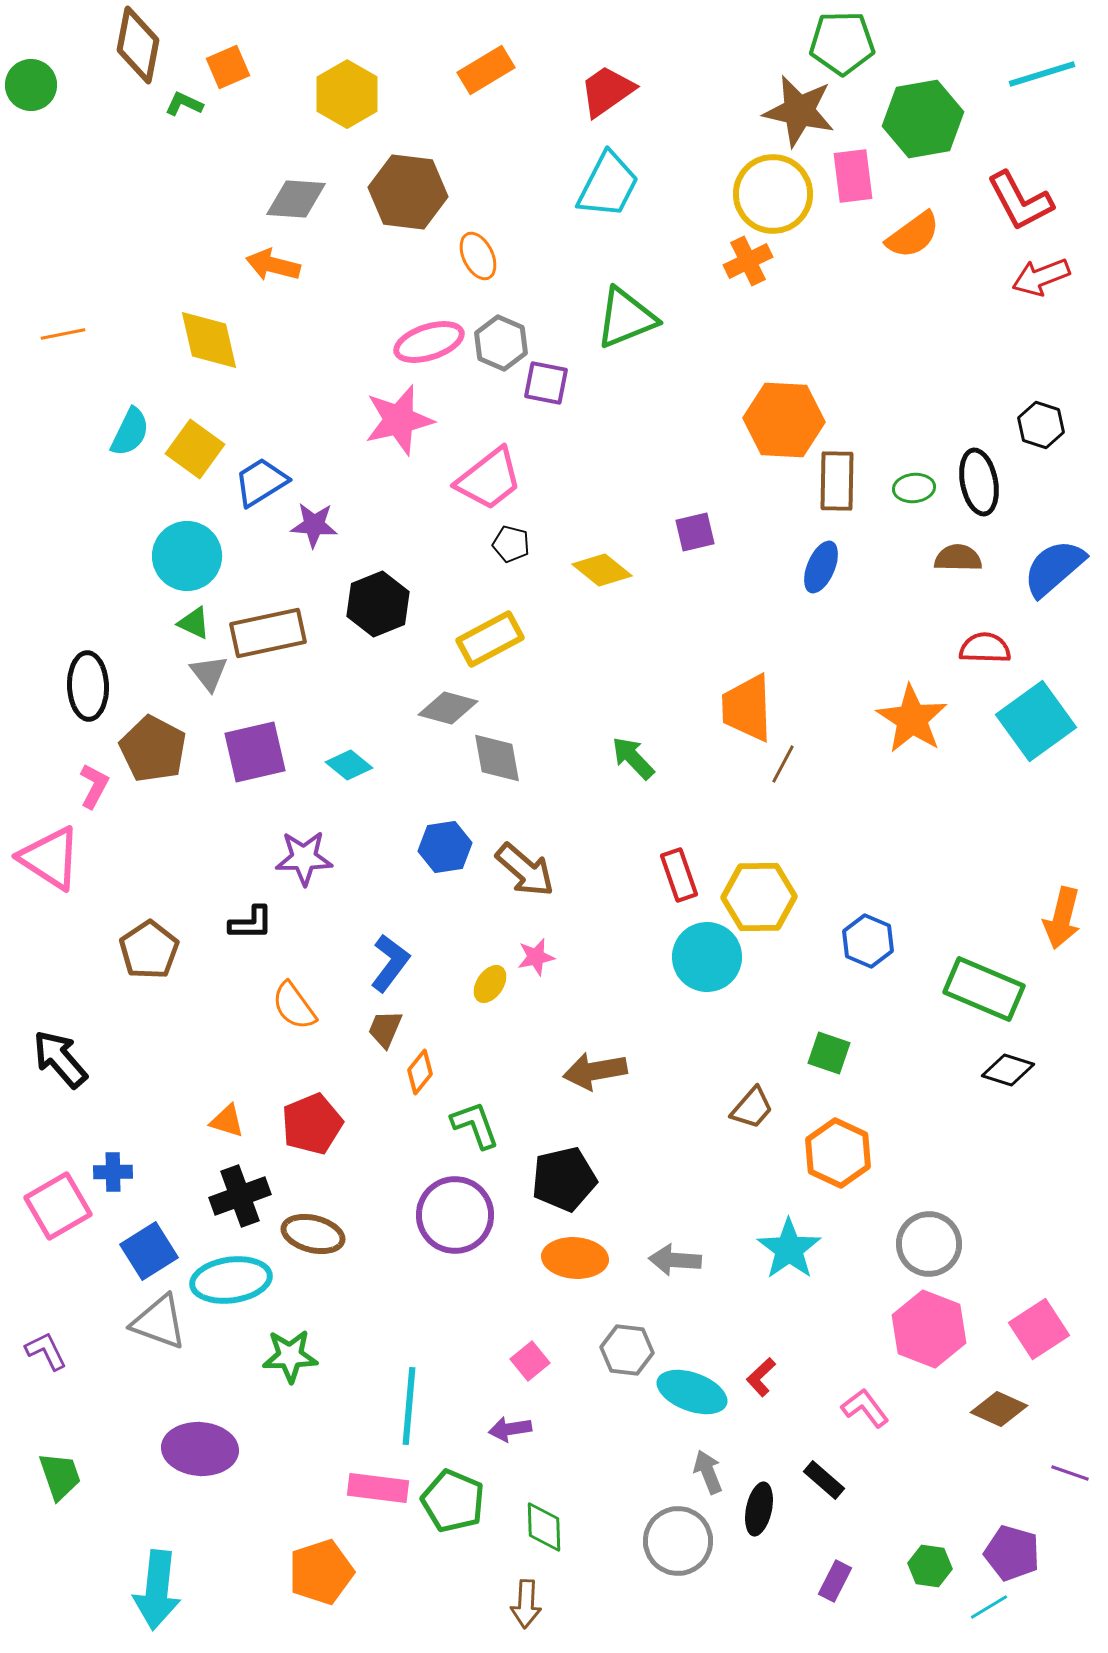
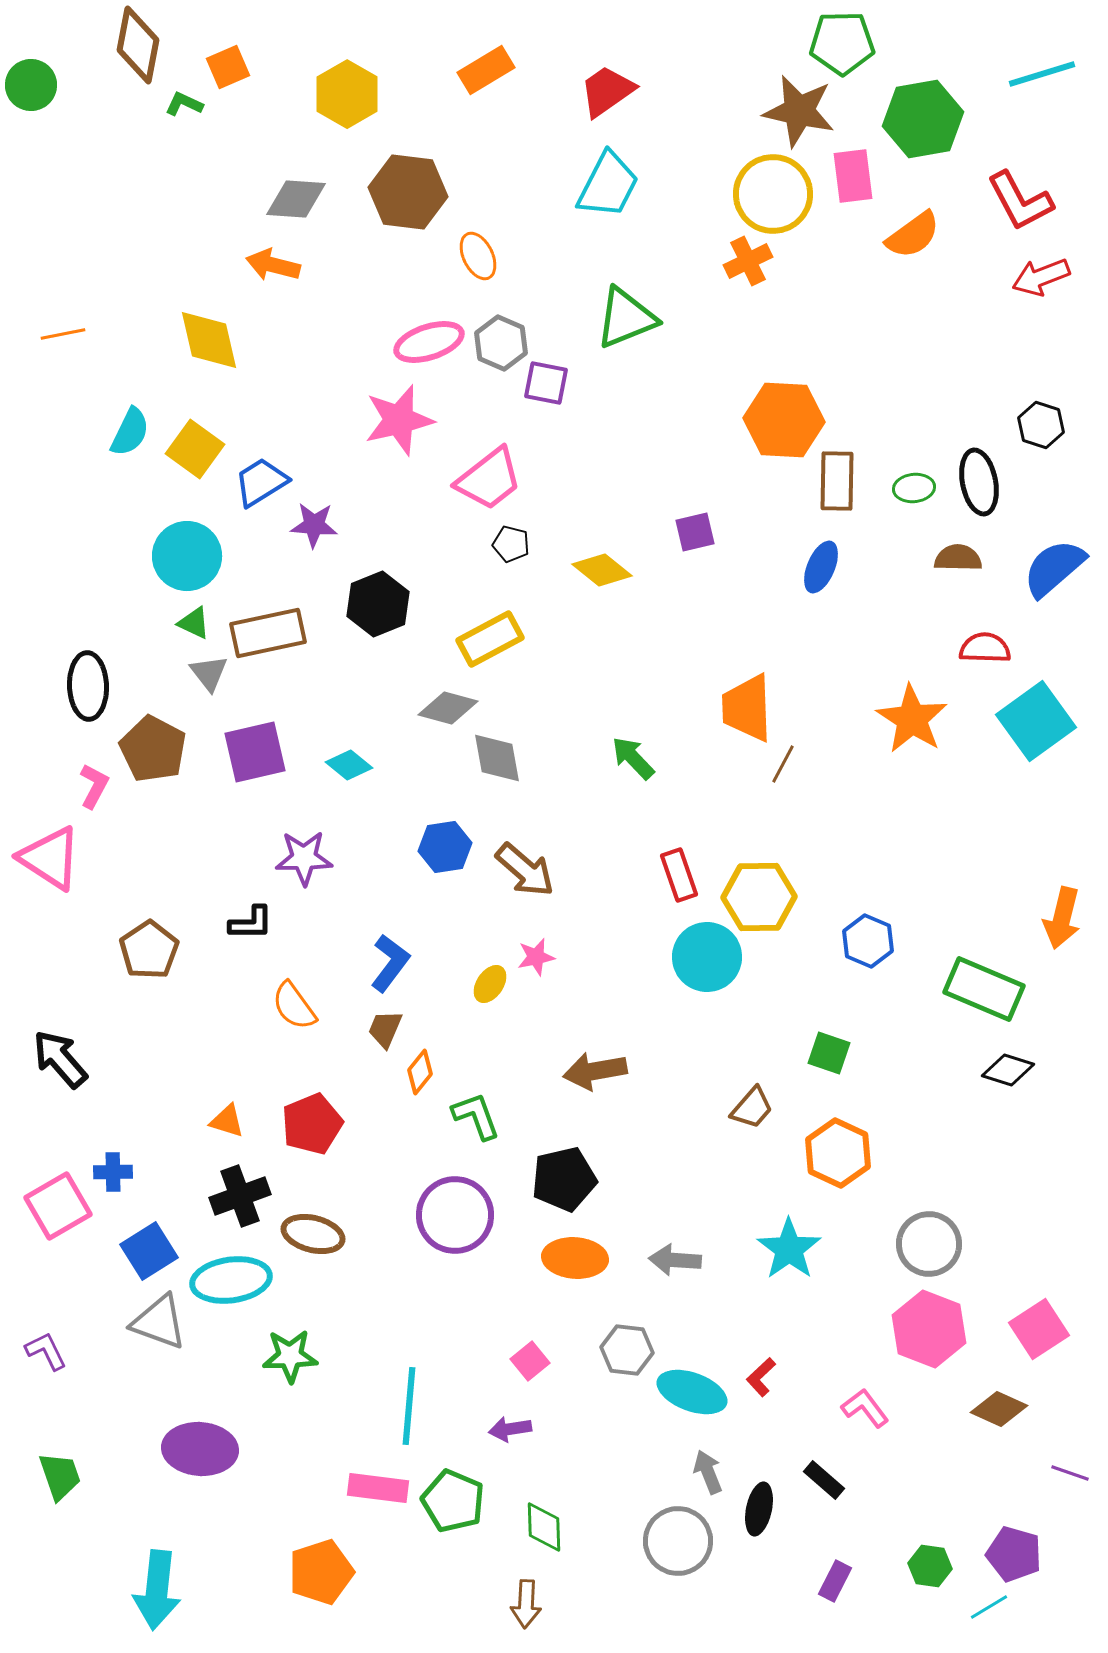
green L-shape at (475, 1125): moved 1 px right, 9 px up
purple pentagon at (1012, 1553): moved 2 px right, 1 px down
